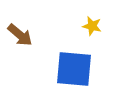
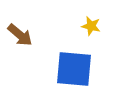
yellow star: moved 1 px left
